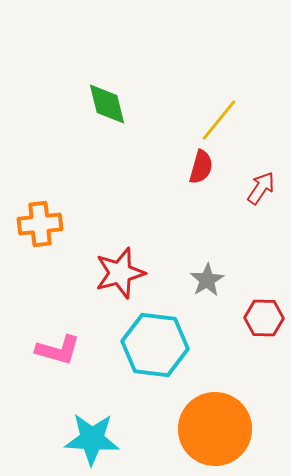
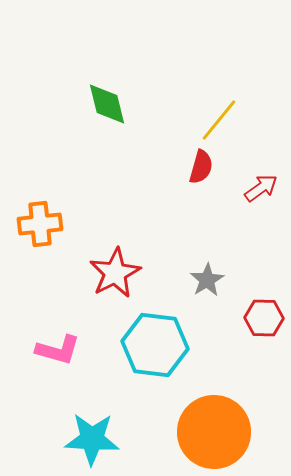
red arrow: rotated 20 degrees clockwise
red star: moved 5 px left; rotated 12 degrees counterclockwise
orange circle: moved 1 px left, 3 px down
